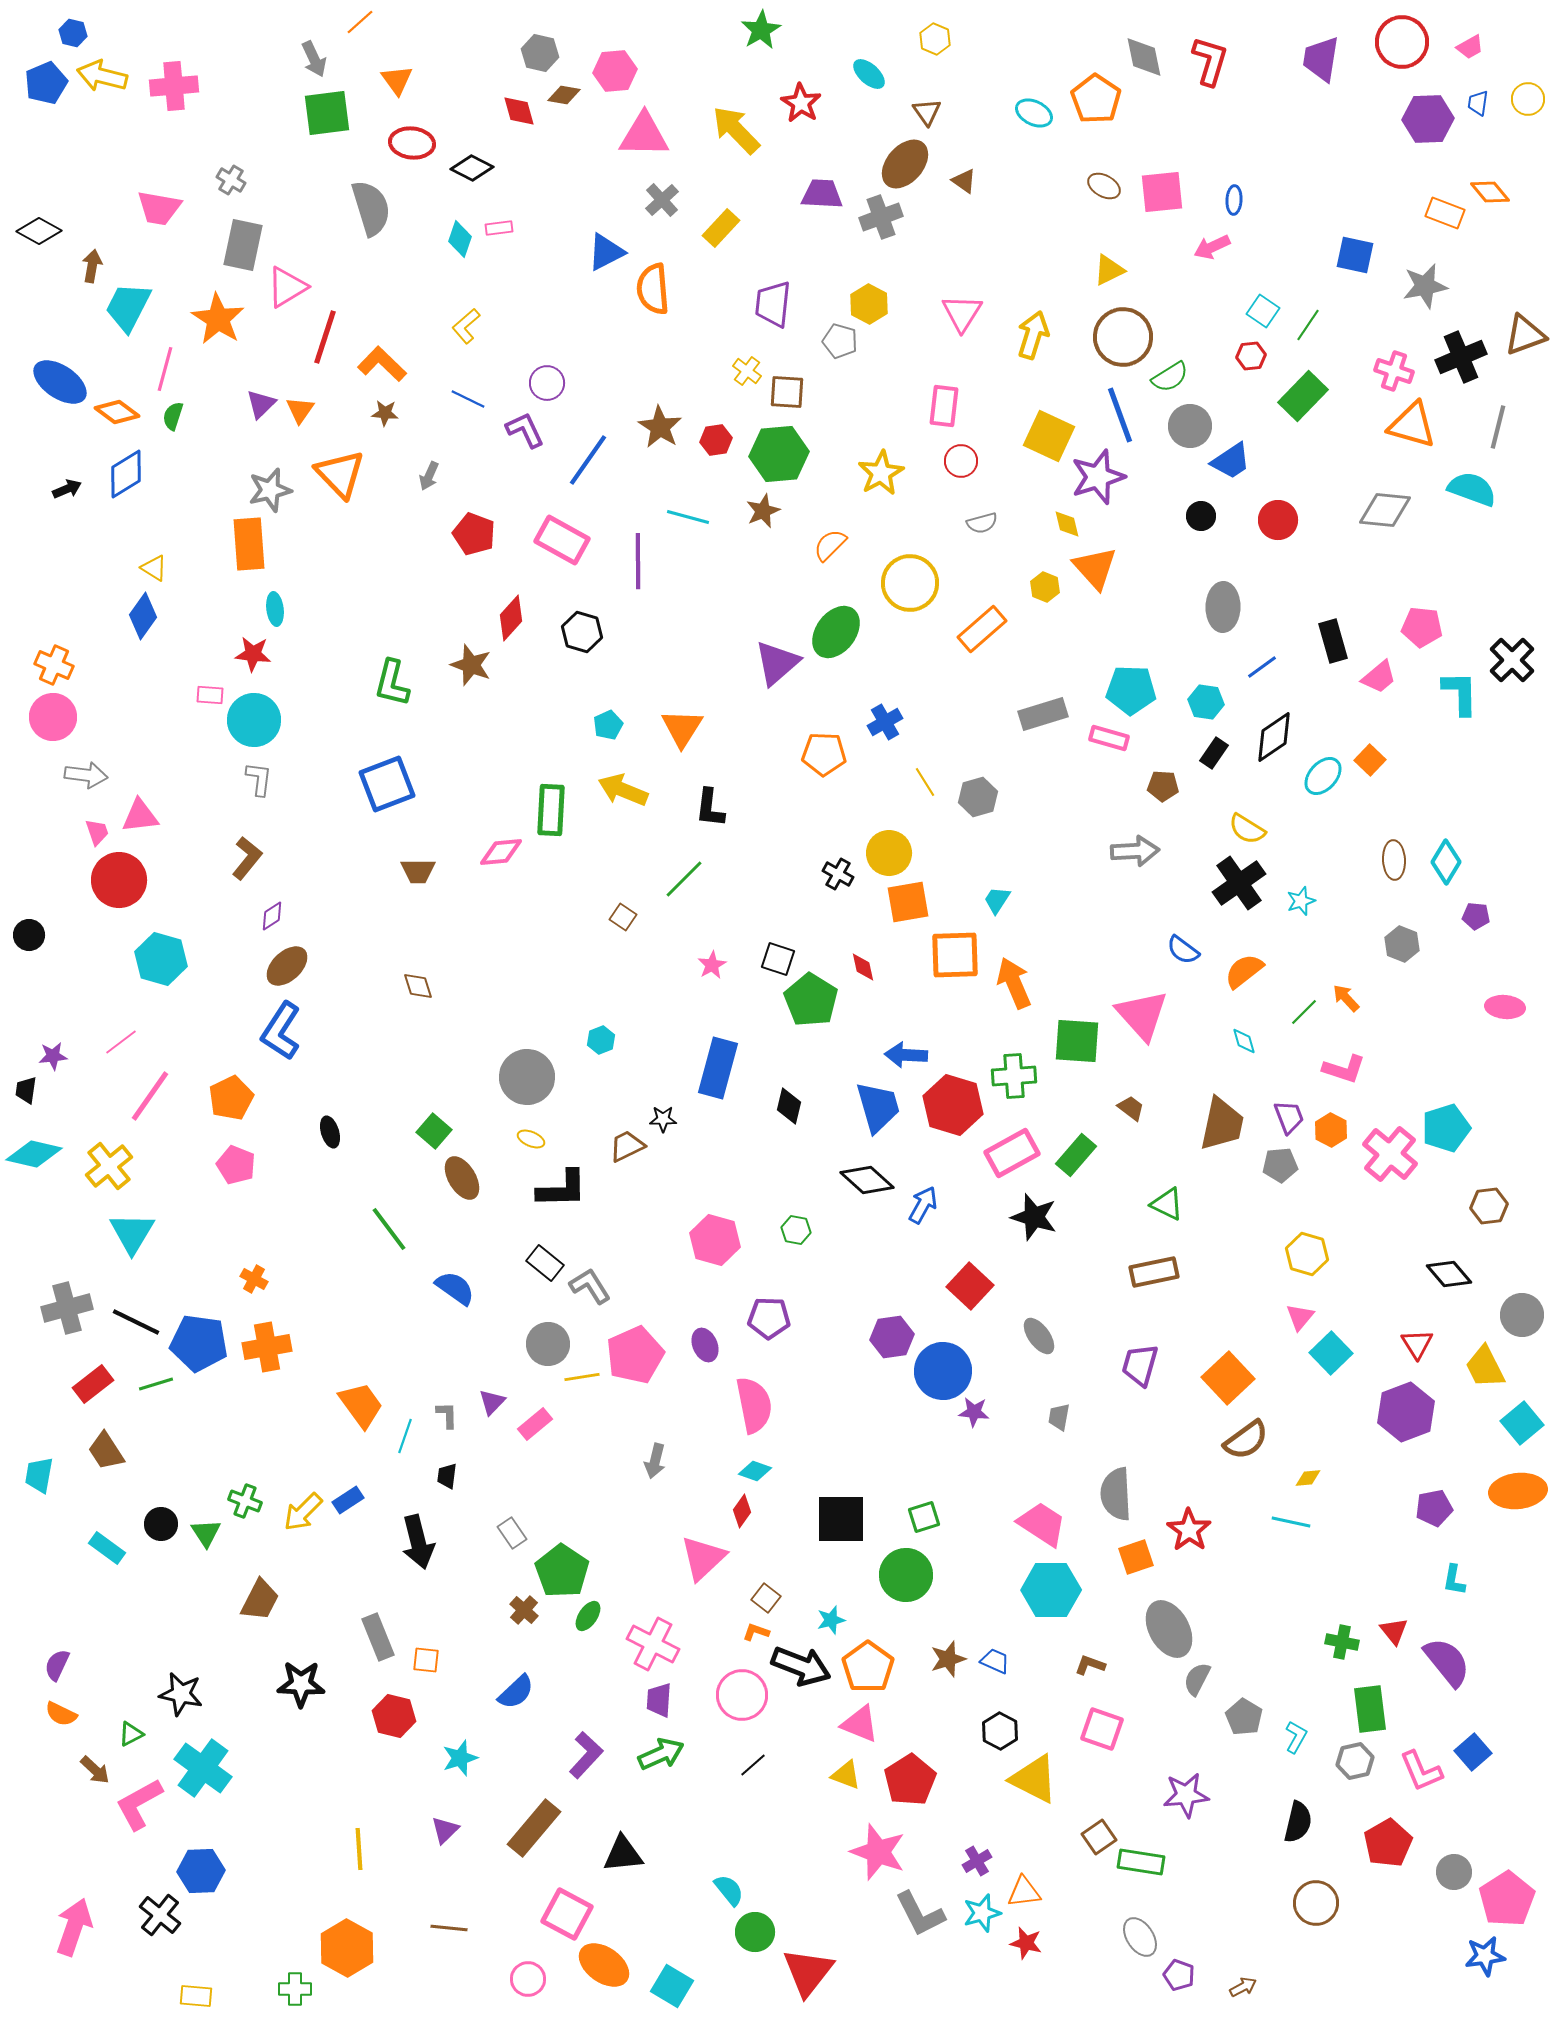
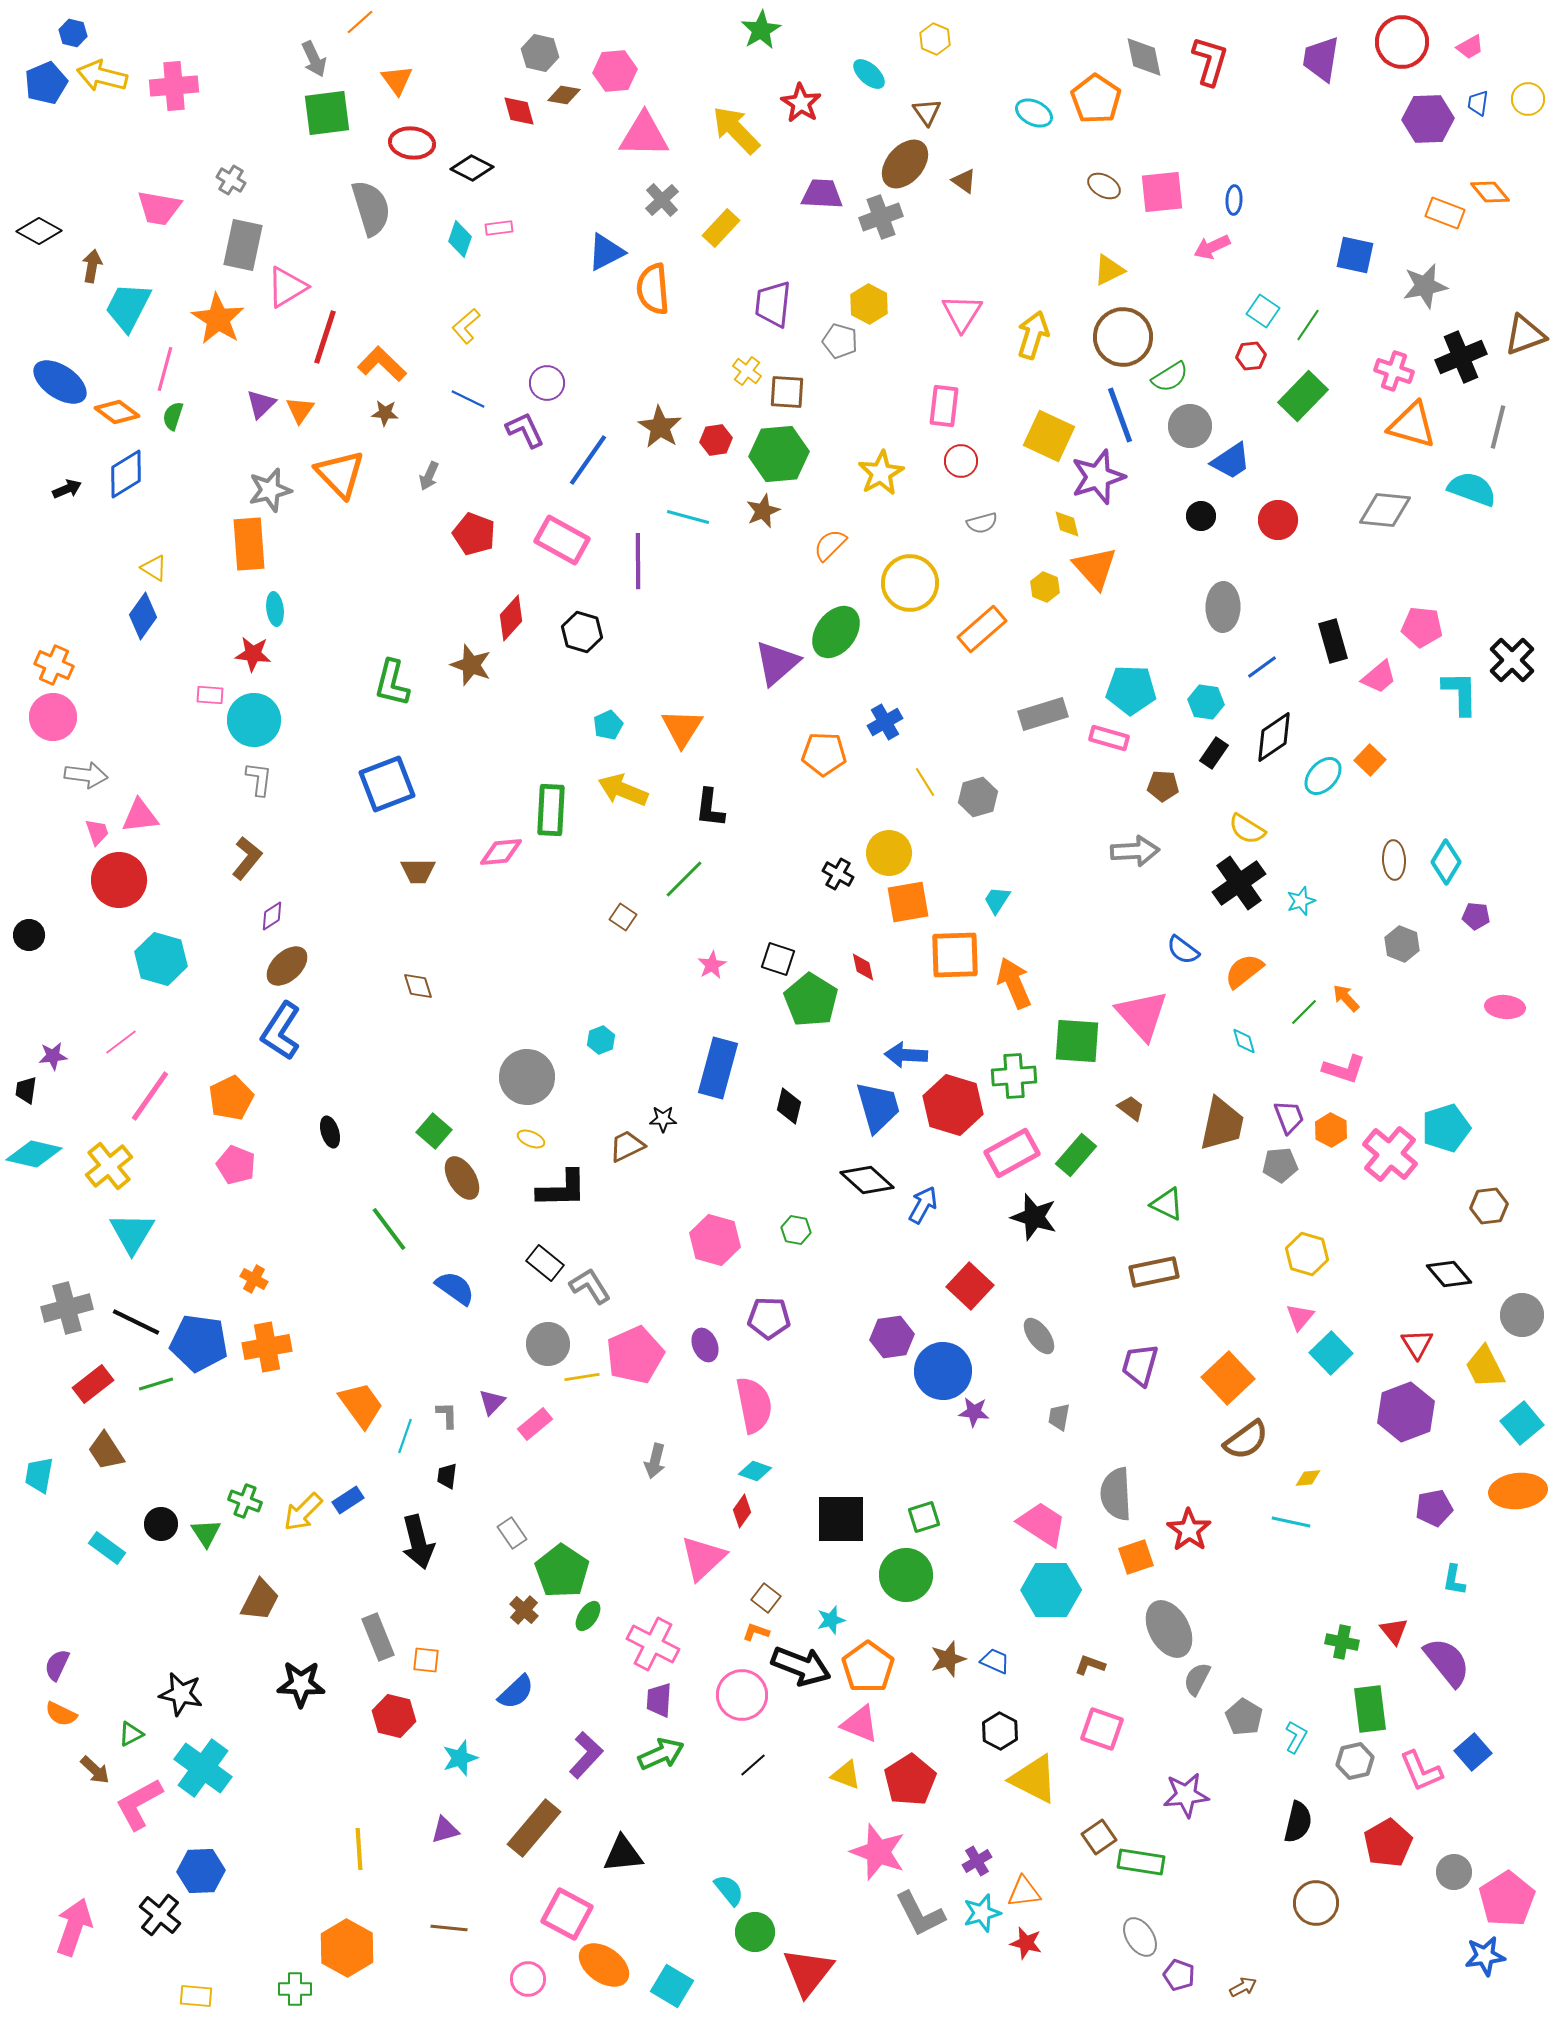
purple triangle at (445, 1830): rotated 28 degrees clockwise
